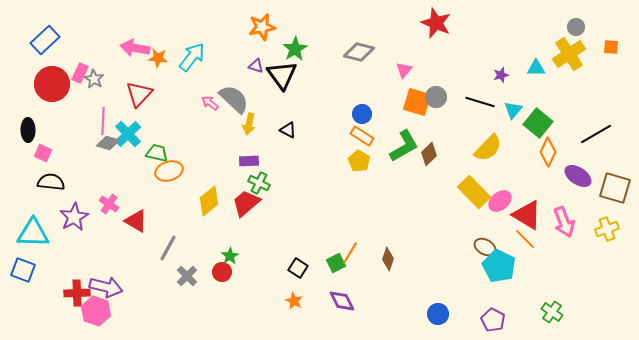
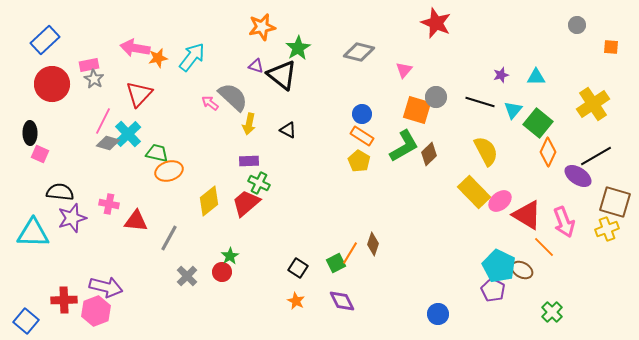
gray circle at (576, 27): moved 1 px right, 2 px up
green star at (295, 49): moved 3 px right, 1 px up
yellow cross at (569, 54): moved 24 px right, 50 px down
orange star at (158, 58): rotated 18 degrees counterclockwise
cyan triangle at (536, 68): moved 9 px down
pink rectangle at (80, 73): moved 9 px right, 8 px up; rotated 54 degrees clockwise
black triangle at (282, 75): rotated 16 degrees counterclockwise
gray semicircle at (234, 99): moved 1 px left, 2 px up
orange square at (417, 102): moved 8 px down
pink line at (103, 121): rotated 24 degrees clockwise
black ellipse at (28, 130): moved 2 px right, 3 px down
black line at (596, 134): moved 22 px down
yellow semicircle at (488, 148): moved 2 px left, 3 px down; rotated 72 degrees counterclockwise
pink square at (43, 153): moved 3 px left, 1 px down
black semicircle at (51, 182): moved 9 px right, 10 px down
brown square at (615, 188): moved 14 px down
pink cross at (109, 204): rotated 24 degrees counterclockwise
purple star at (74, 217): moved 2 px left, 1 px down; rotated 12 degrees clockwise
red triangle at (136, 221): rotated 25 degrees counterclockwise
orange line at (525, 239): moved 19 px right, 8 px down
brown ellipse at (485, 247): moved 37 px right, 23 px down
gray line at (168, 248): moved 1 px right, 10 px up
brown diamond at (388, 259): moved 15 px left, 15 px up
blue square at (23, 270): moved 3 px right, 51 px down; rotated 20 degrees clockwise
red cross at (77, 293): moved 13 px left, 7 px down
orange star at (294, 301): moved 2 px right
pink hexagon at (96, 311): rotated 20 degrees clockwise
green cross at (552, 312): rotated 10 degrees clockwise
purple pentagon at (493, 320): moved 30 px up
